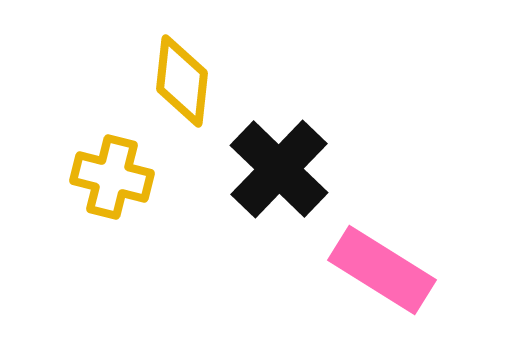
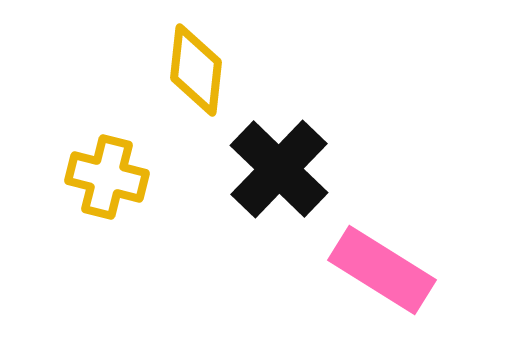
yellow diamond: moved 14 px right, 11 px up
yellow cross: moved 5 px left
